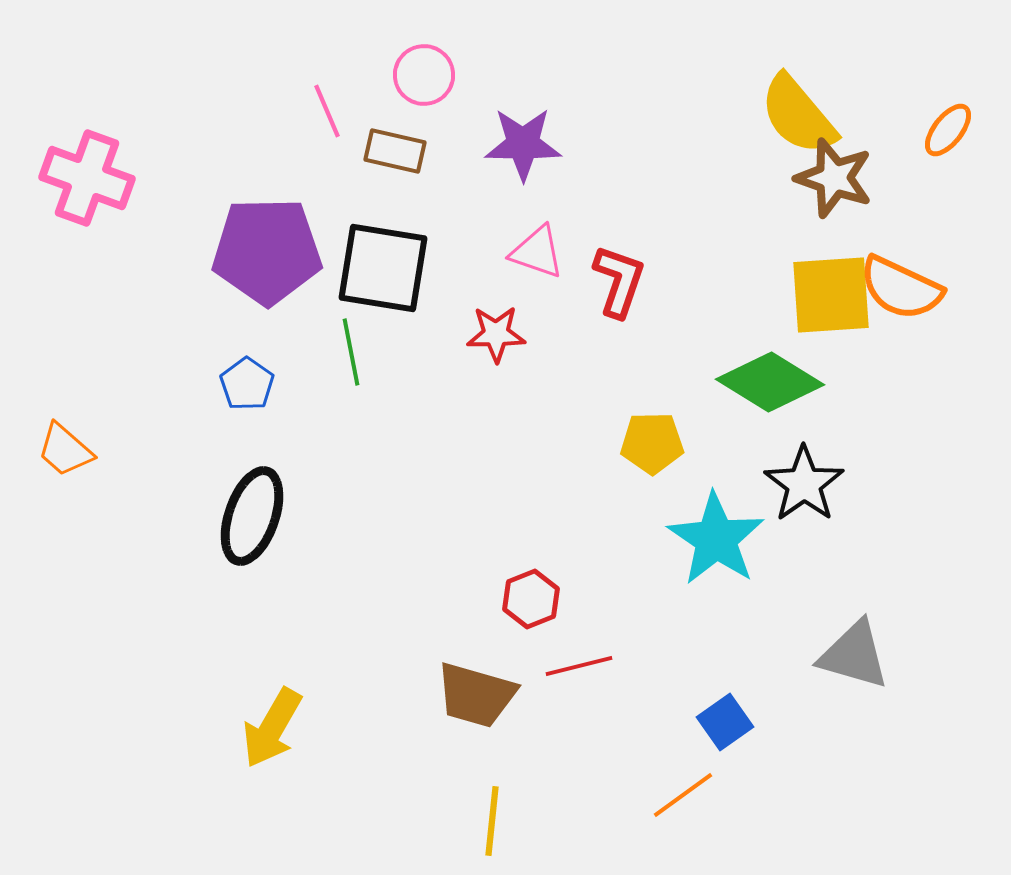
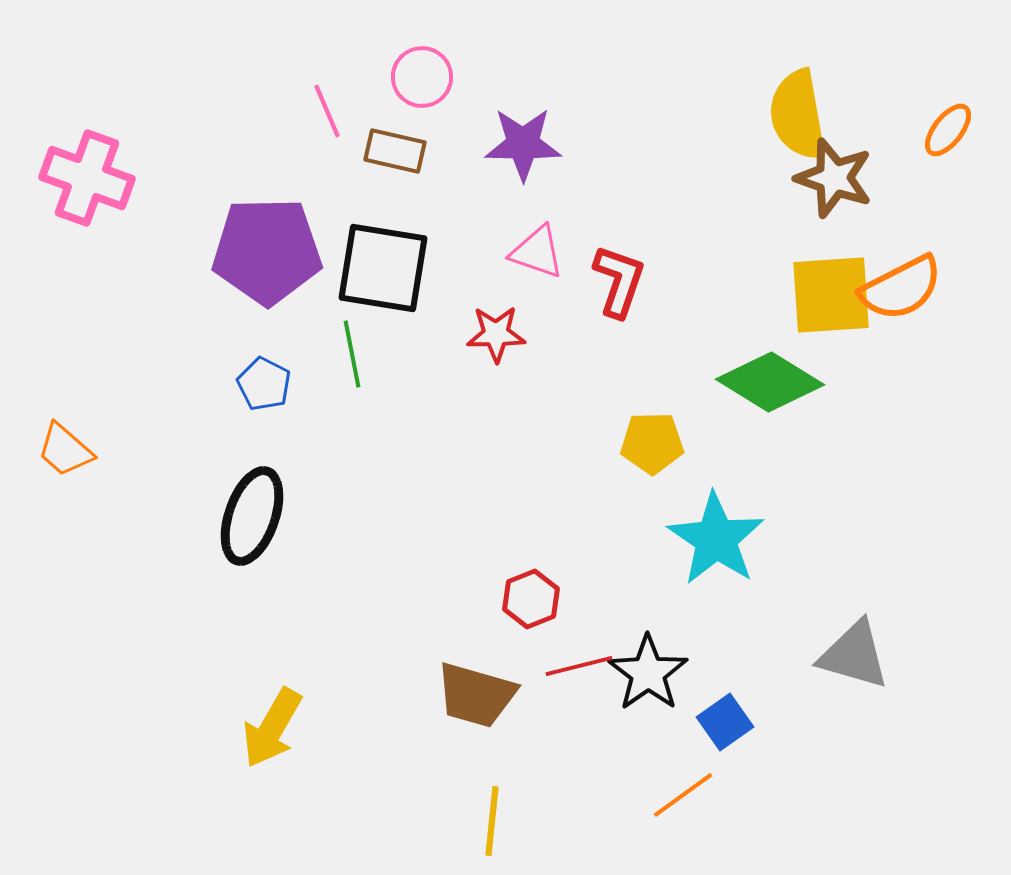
pink circle: moved 2 px left, 2 px down
yellow semicircle: rotated 30 degrees clockwise
orange semicircle: rotated 52 degrees counterclockwise
green line: moved 1 px right, 2 px down
blue pentagon: moved 17 px right; rotated 8 degrees counterclockwise
black star: moved 156 px left, 189 px down
